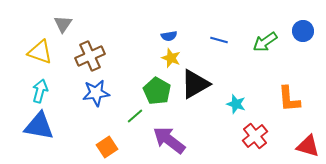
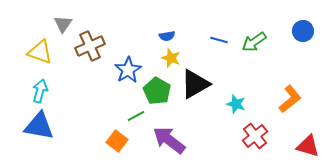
blue semicircle: moved 2 px left
green arrow: moved 11 px left
brown cross: moved 10 px up
blue star: moved 32 px right, 23 px up; rotated 24 degrees counterclockwise
orange L-shape: moved 1 px right; rotated 124 degrees counterclockwise
green line: moved 1 px right; rotated 12 degrees clockwise
orange square: moved 10 px right, 6 px up; rotated 20 degrees counterclockwise
